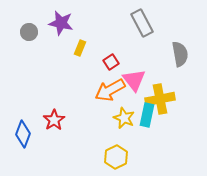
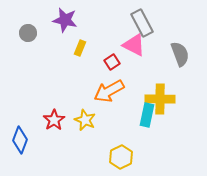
purple star: moved 4 px right, 3 px up
gray circle: moved 1 px left, 1 px down
gray semicircle: rotated 10 degrees counterclockwise
red square: moved 1 px right
pink triangle: moved 35 px up; rotated 25 degrees counterclockwise
orange arrow: moved 1 px left, 1 px down
yellow cross: rotated 12 degrees clockwise
yellow star: moved 39 px left, 2 px down
blue diamond: moved 3 px left, 6 px down
yellow hexagon: moved 5 px right
